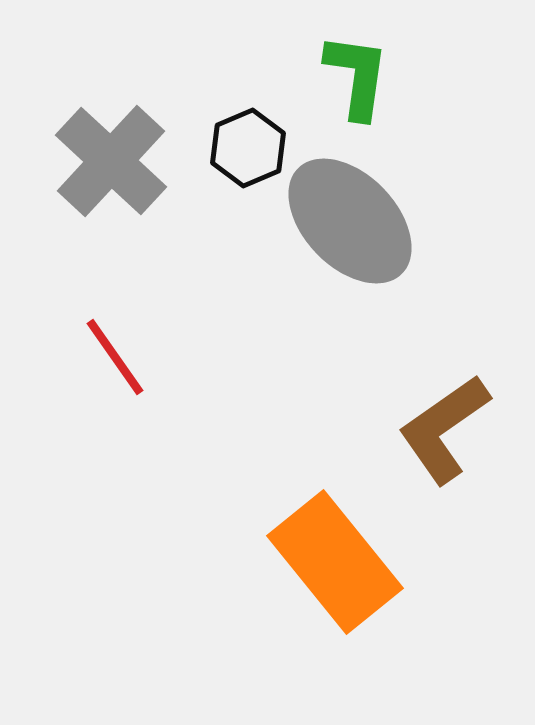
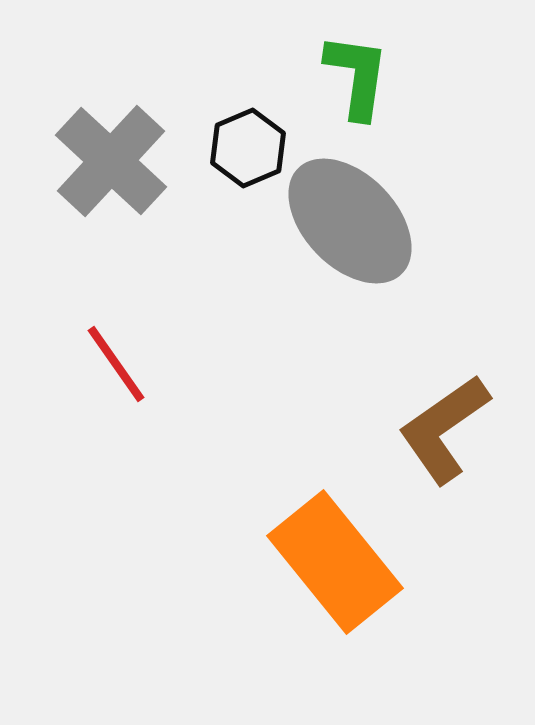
red line: moved 1 px right, 7 px down
